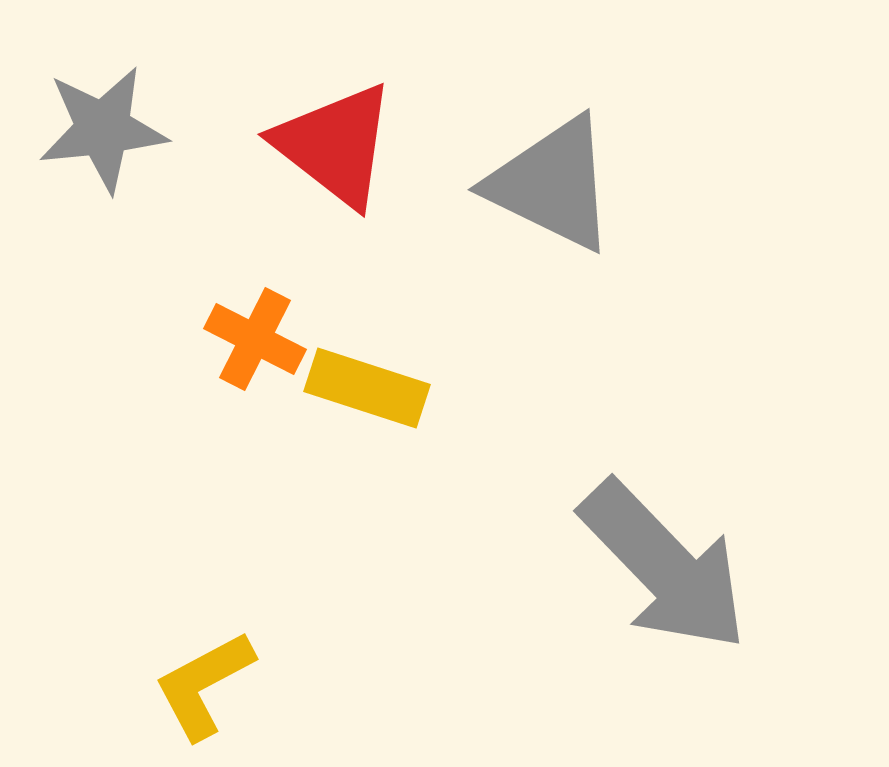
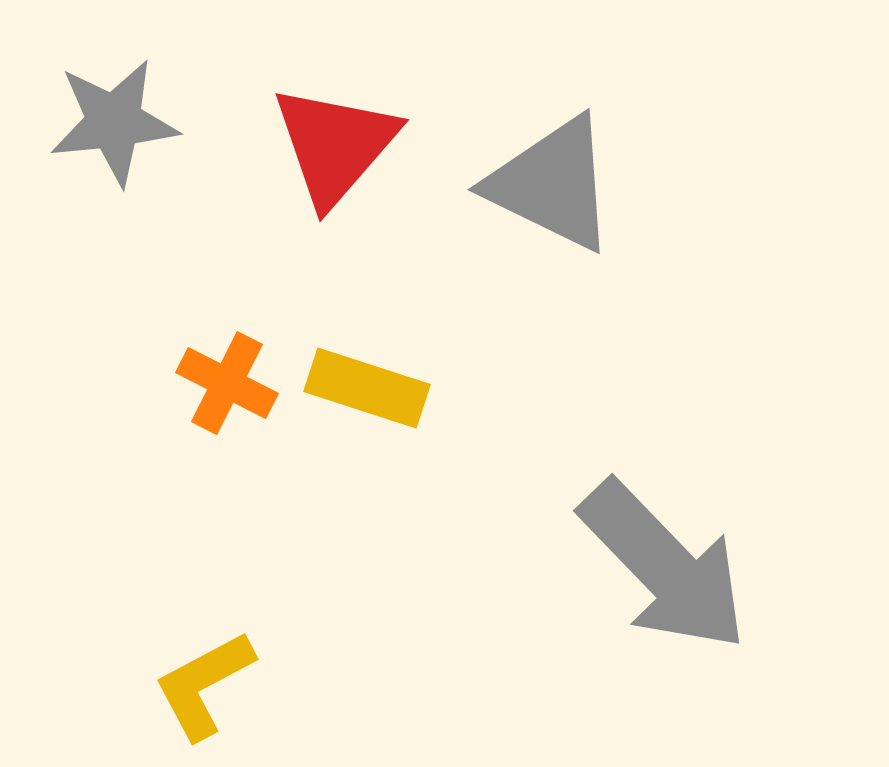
gray star: moved 11 px right, 7 px up
red triangle: rotated 33 degrees clockwise
orange cross: moved 28 px left, 44 px down
